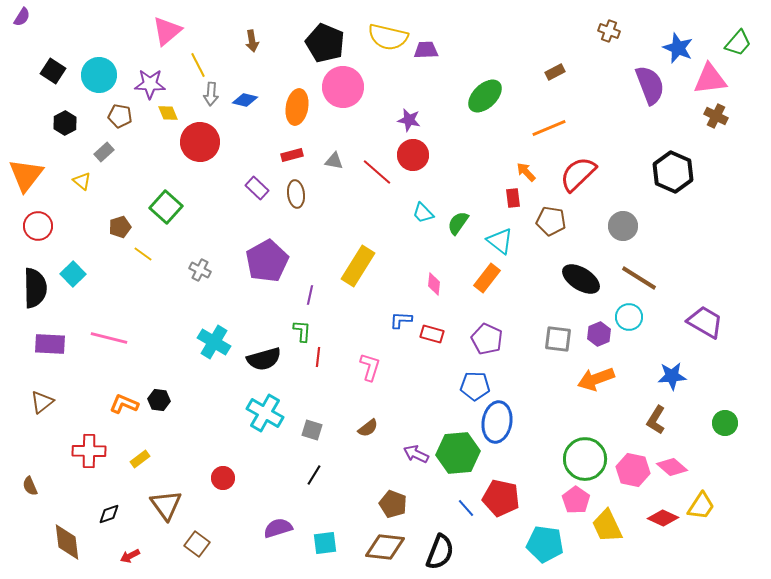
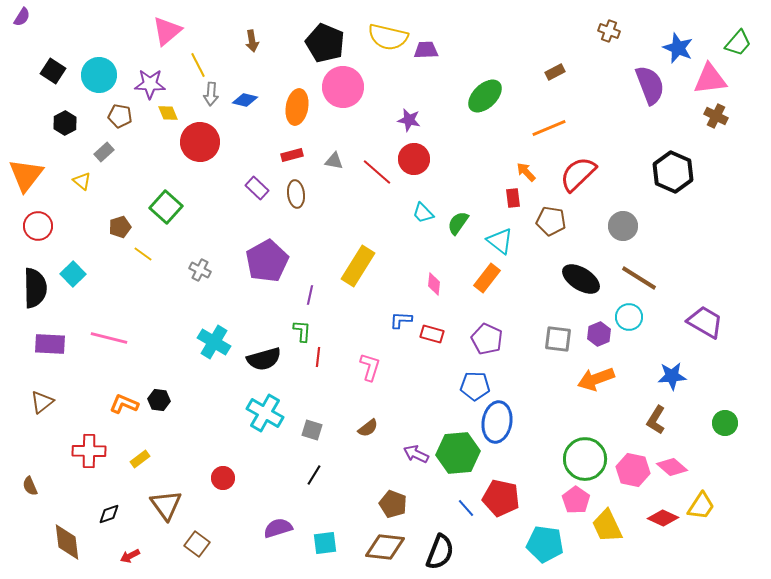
red circle at (413, 155): moved 1 px right, 4 px down
